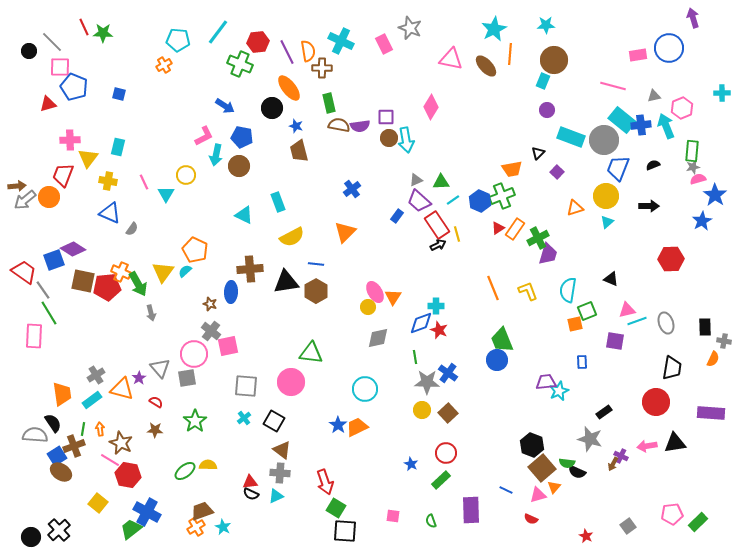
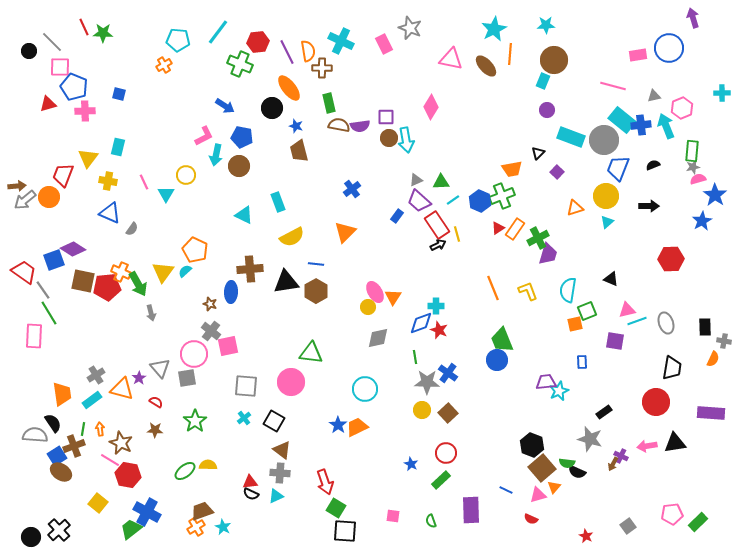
pink cross at (70, 140): moved 15 px right, 29 px up
